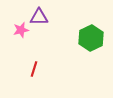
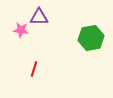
pink star: rotated 21 degrees clockwise
green hexagon: rotated 15 degrees clockwise
